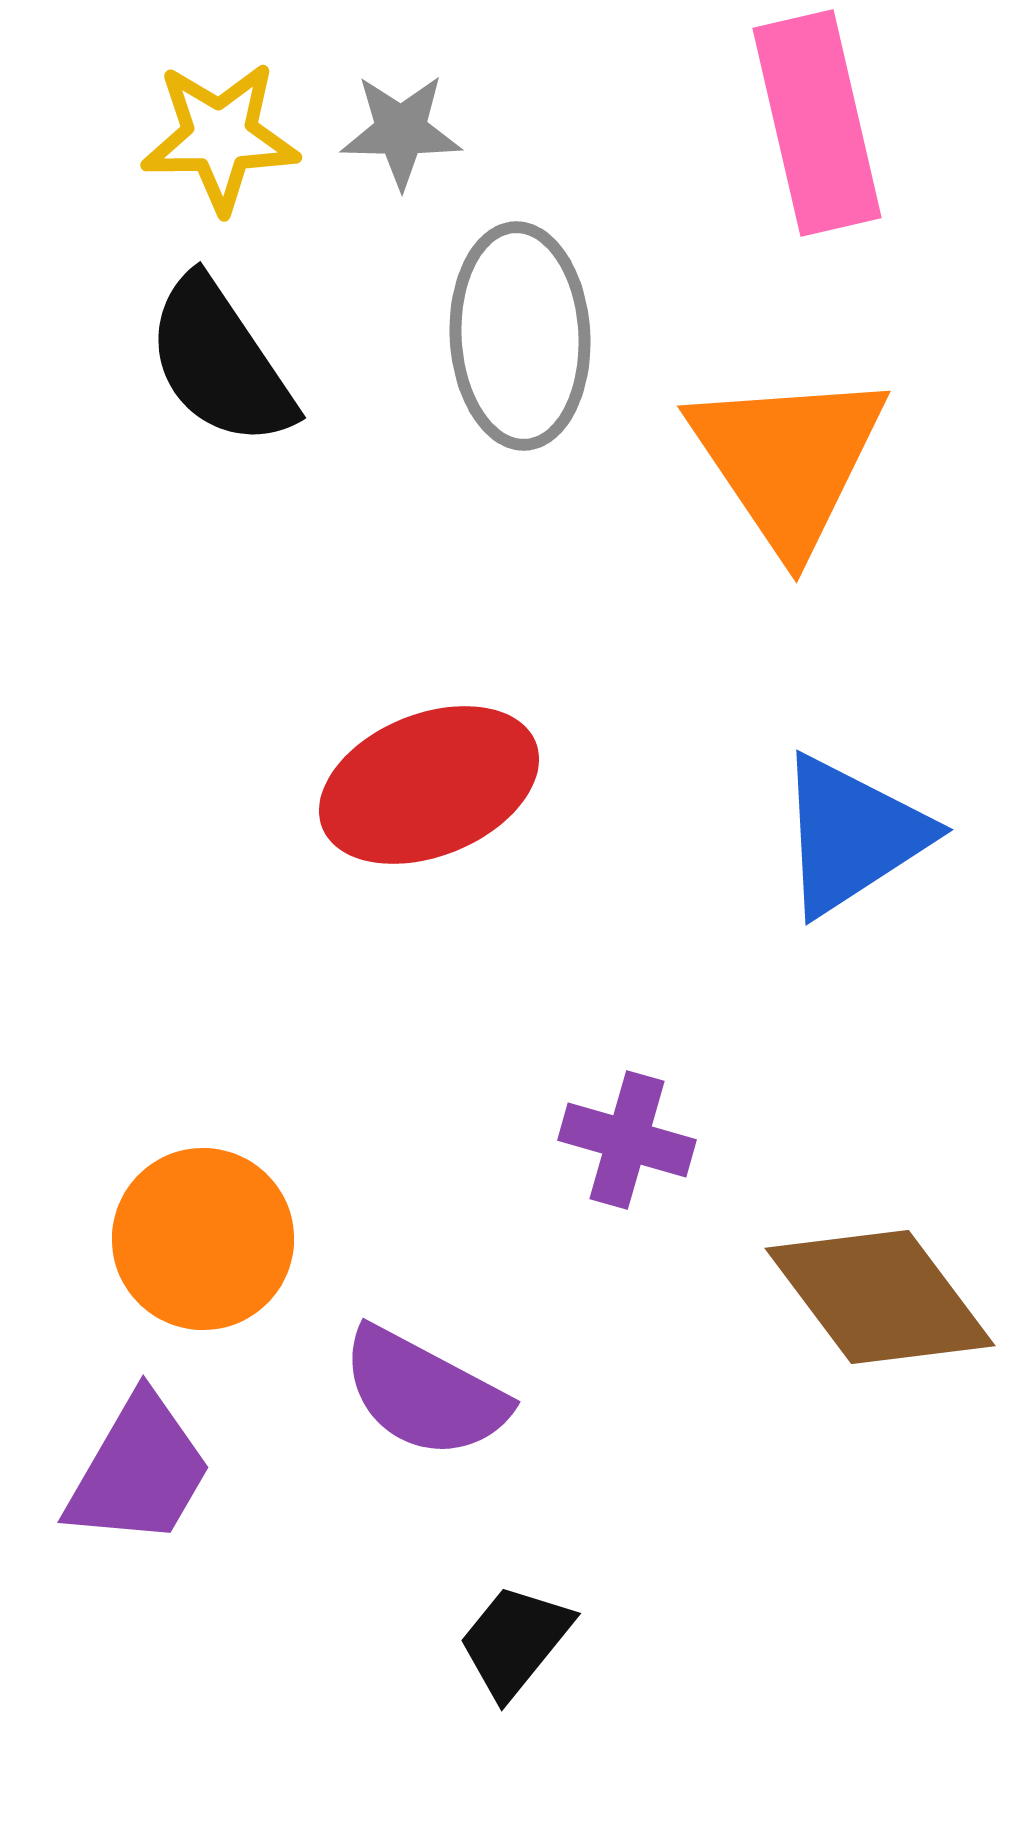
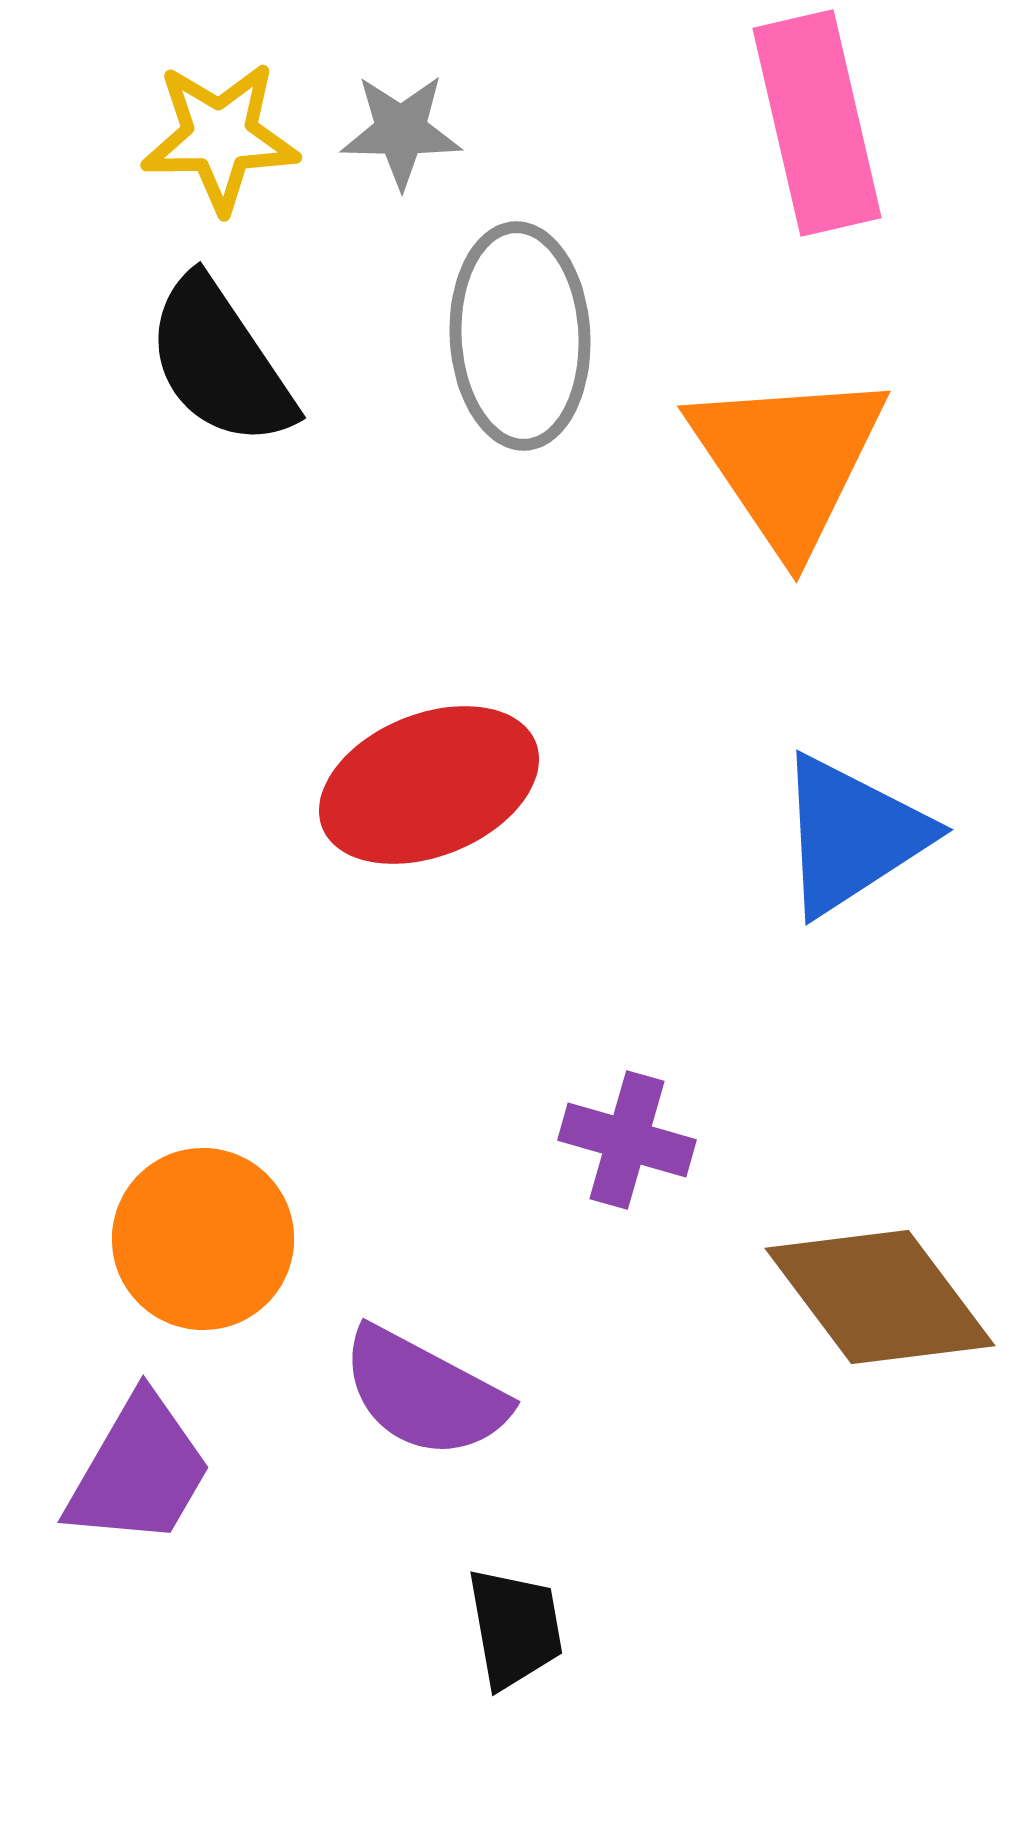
black trapezoid: moved 13 px up; rotated 131 degrees clockwise
